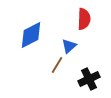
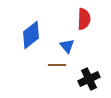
blue diamond: rotated 12 degrees counterclockwise
blue triangle: moved 2 px left; rotated 28 degrees counterclockwise
brown line: rotated 60 degrees clockwise
